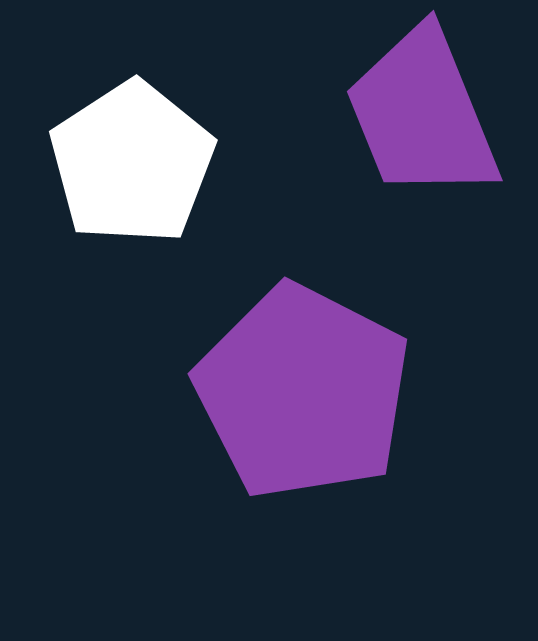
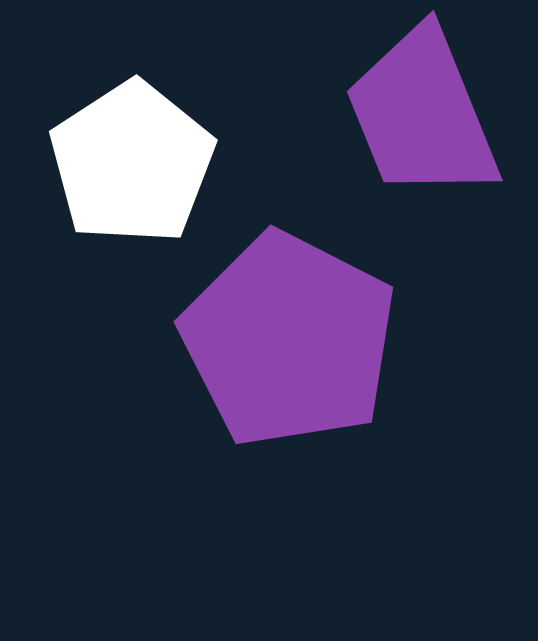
purple pentagon: moved 14 px left, 52 px up
